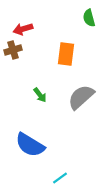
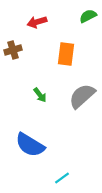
green semicircle: moved 1 px left, 2 px up; rotated 78 degrees clockwise
red arrow: moved 14 px right, 7 px up
gray semicircle: moved 1 px right, 1 px up
cyan line: moved 2 px right
